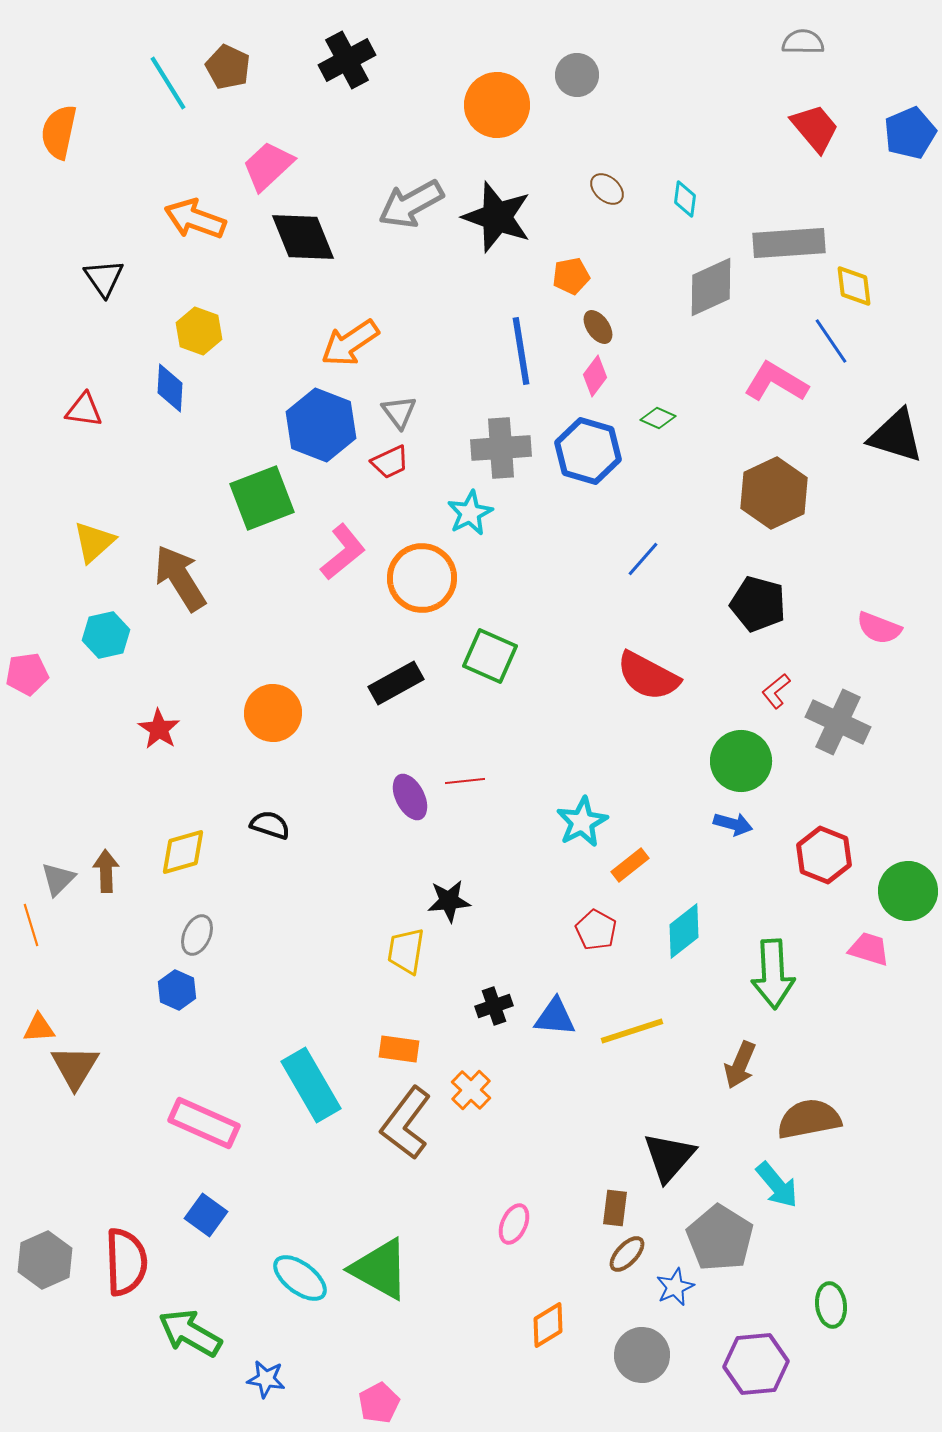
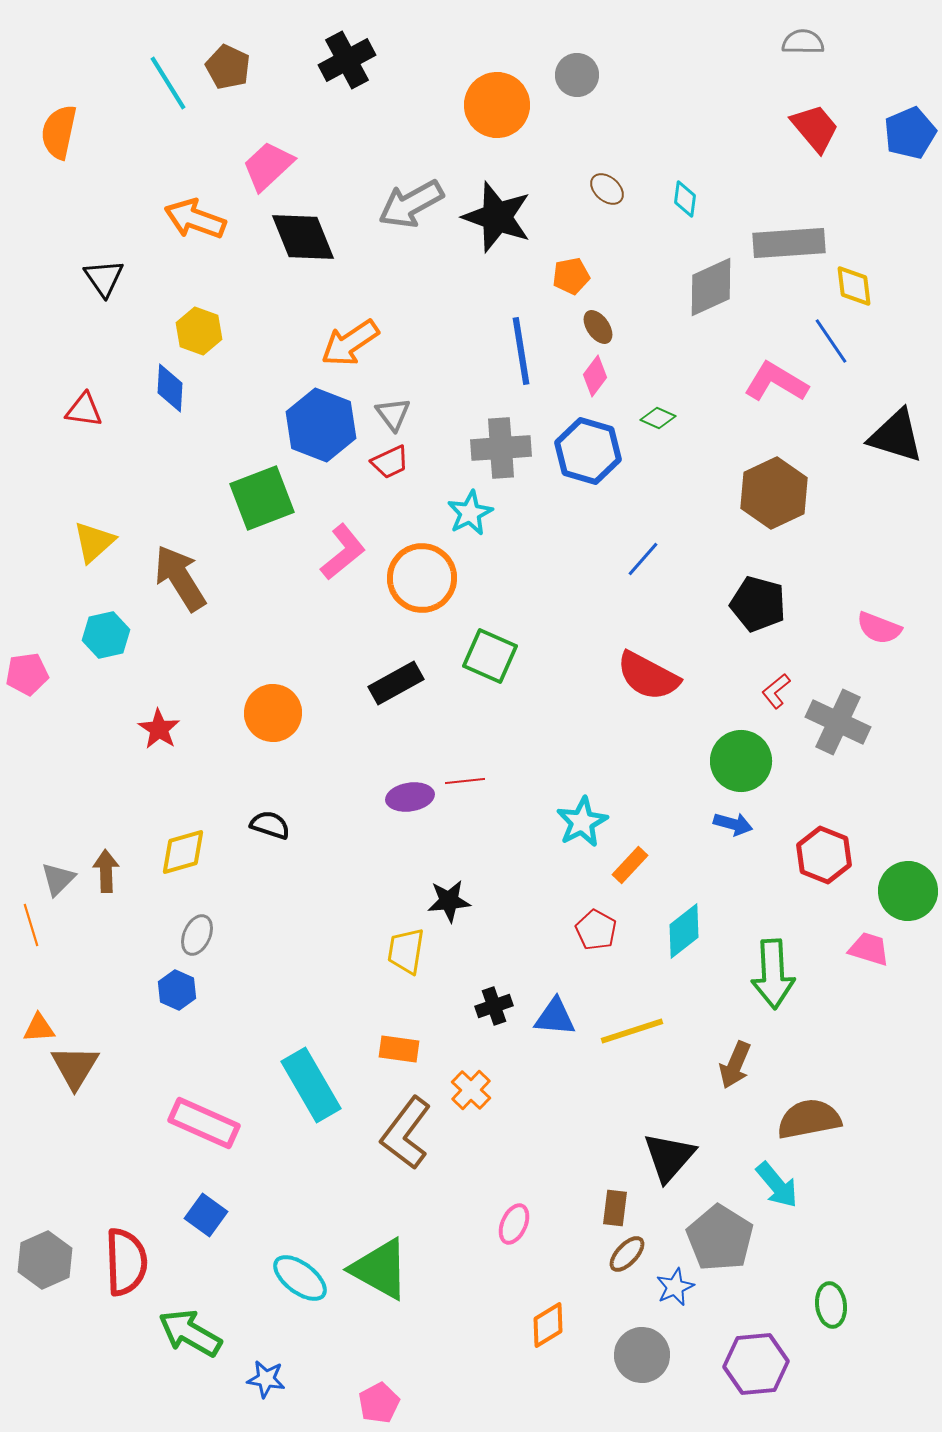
gray triangle at (399, 412): moved 6 px left, 2 px down
purple ellipse at (410, 797): rotated 72 degrees counterclockwise
orange rectangle at (630, 865): rotated 9 degrees counterclockwise
brown arrow at (740, 1065): moved 5 px left
brown L-shape at (406, 1123): moved 10 px down
